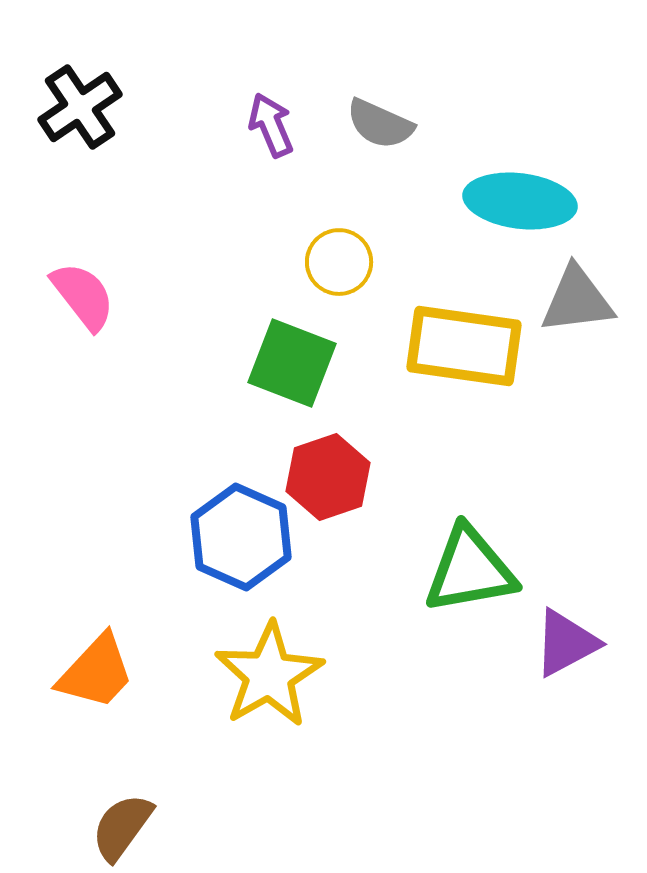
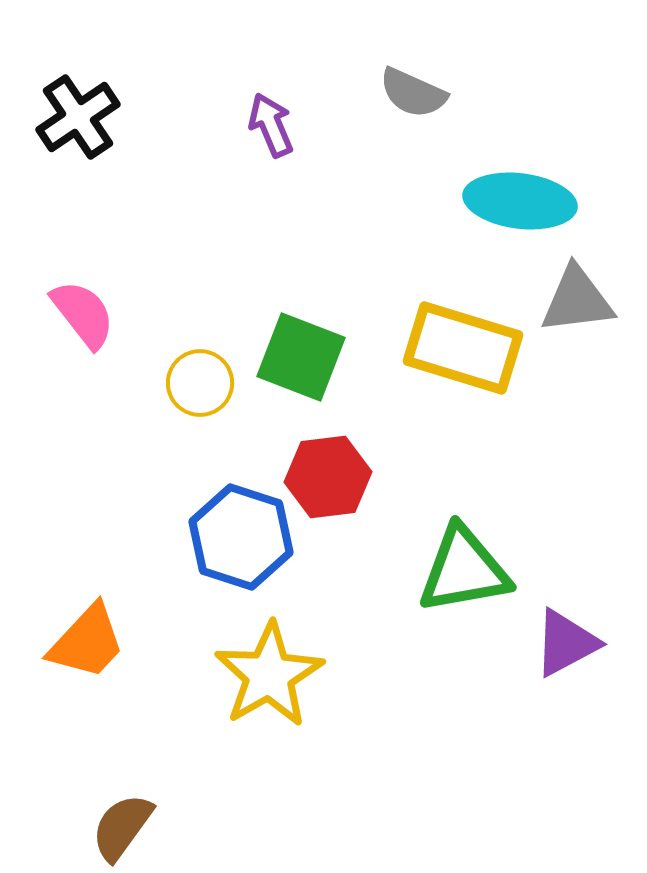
black cross: moved 2 px left, 10 px down
gray semicircle: moved 33 px right, 31 px up
yellow circle: moved 139 px left, 121 px down
pink semicircle: moved 18 px down
yellow rectangle: moved 1 px left, 2 px down; rotated 9 degrees clockwise
green square: moved 9 px right, 6 px up
red hexagon: rotated 12 degrees clockwise
blue hexagon: rotated 6 degrees counterclockwise
green triangle: moved 6 px left
orange trapezoid: moved 9 px left, 30 px up
